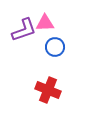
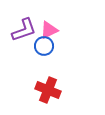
pink triangle: moved 4 px right, 7 px down; rotated 24 degrees counterclockwise
blue circle: moved 11 px left, 1 px up
